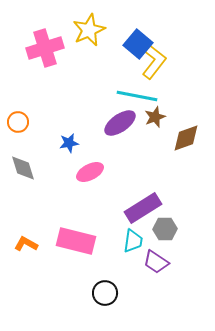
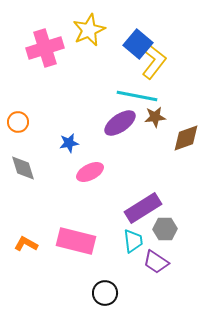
brown star: rotated 15 degrees clockwise
cyan trapezoid: rotated 15 degrees counterclockwise
